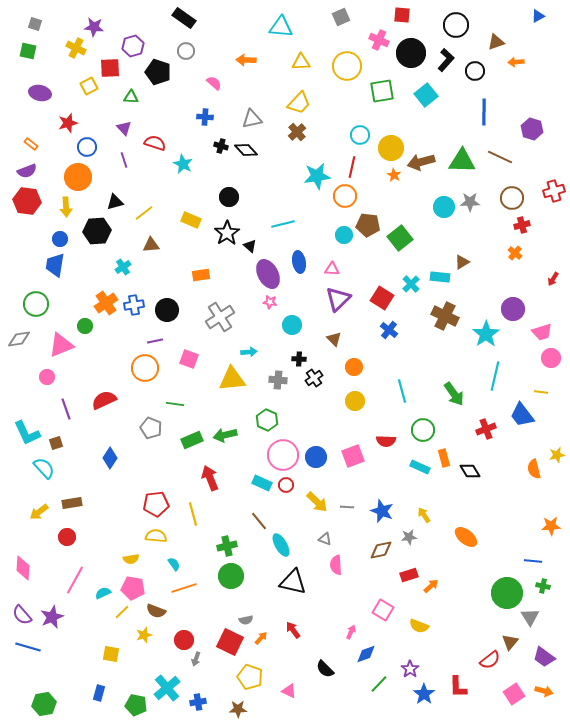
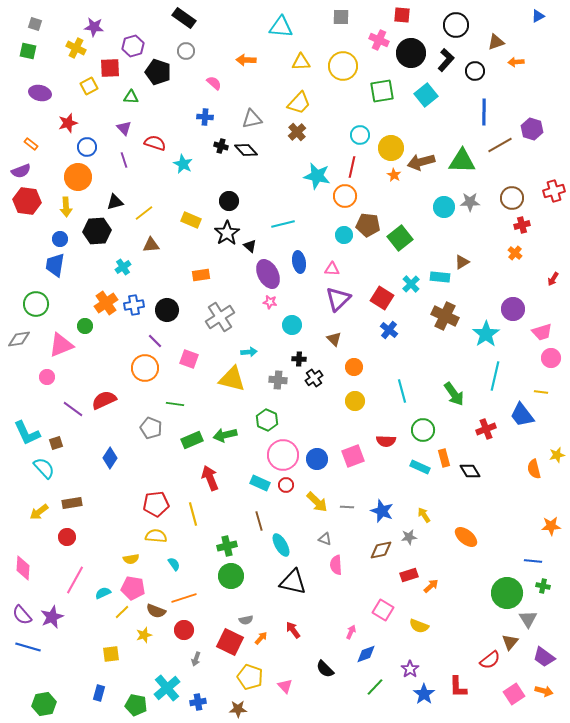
gray square at (341, 17): rotated 24 degrees clockwise
yellow circle at (347, 66): moved 4 px left
brown line at (500, 157): moved 12 px up; rotated 55 degrees counterclockwise
purple semicircle at (27, 171): moved 6 px left
cyan star at (317, 176): rotated 20 degrees clockwise
black circle at (229, 197): moved 4 px down
purple line at (155, 341): rotated 56 degrees clockwise
yellow triangle at (232, 379): rotated 20 degrees clockwise
purple line at (66, 409): moved 7 px right; rotated 35 degrees counterclockwise
blue circle at (316, 457): moved 1 px right, 2 px down
cyan rectangle at (262, 483): moved 2 px left
brown line at (259, 521): rotated 24 degrees clockwise
orange line at (184, 588): moved 10 px down
gray triangle at (530, 617): moved 2 px left, 2 px down
red circle at (184, 640): moved 10 px up
yellow square at (111, 654): rotated 18 degrees counterclockwise
green line at (379, 684): moved 4 px left, 3 px down
pink triangle at (289, 691): moved 4 px left, 5 px up; rotated 21 degrees clockwise
